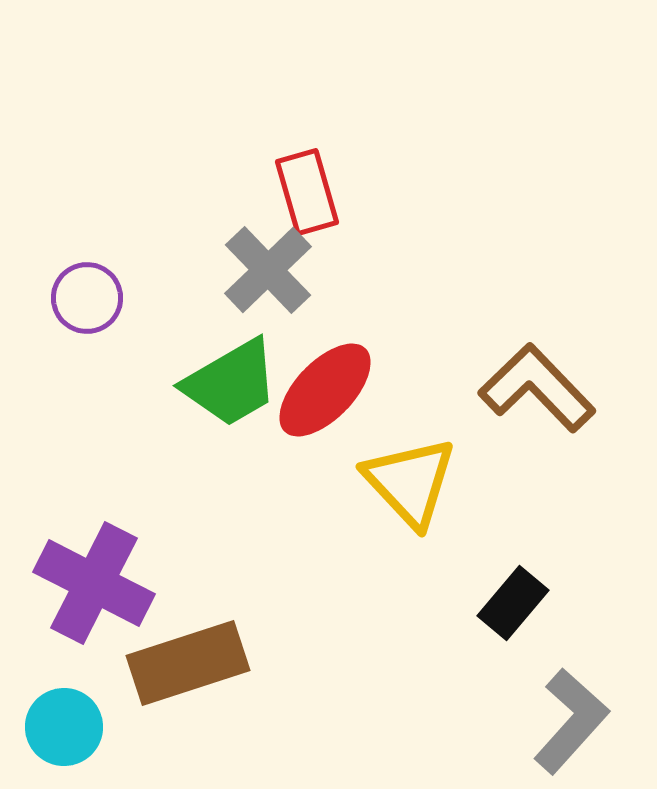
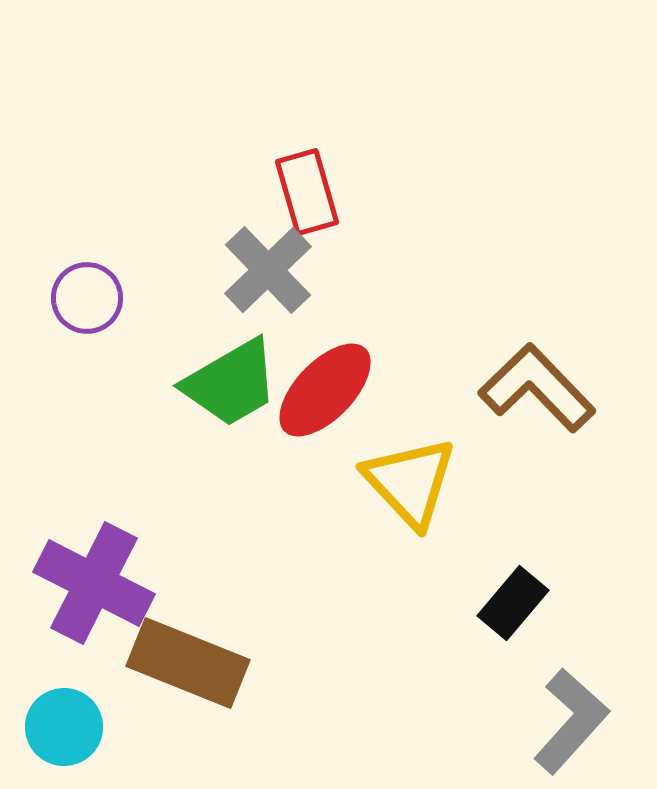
brown rectangle: rotated 40 degrees clockwise
